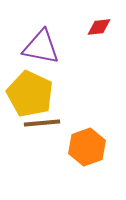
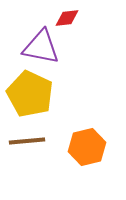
red diamond: moved 32 px left, 9 px up
brown line: moved 15 px left, 18 px down
orange hexagon: rotated 6 degrees clockwise
